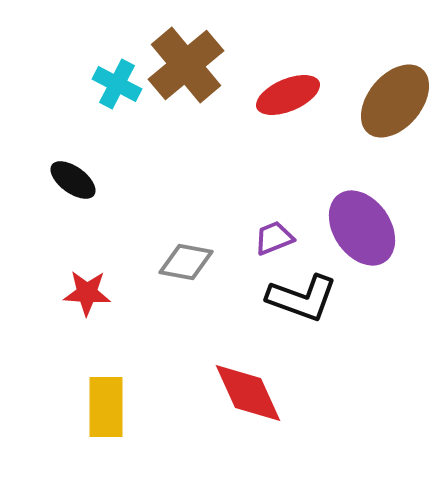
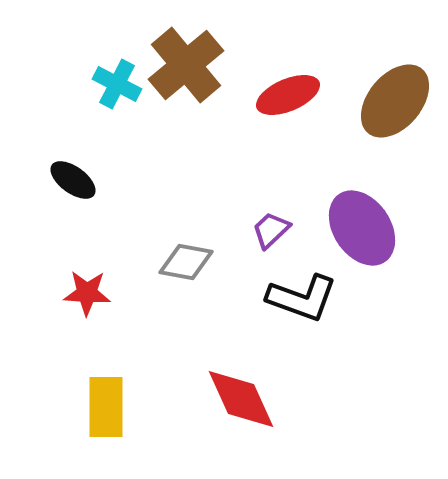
purple trapezoid: moved 3 px left, 8 px up; rotated 21 degrees counterclockwise
red diamond: moved 7 px left, 6 px down
